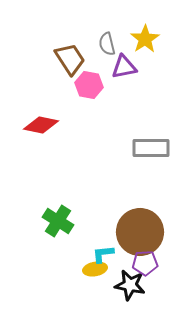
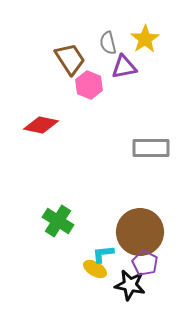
gray semicircle: moved 1 px right, 1 px up
pink hexagon: rotated 12 degrees clockwise
purple pentagon: rotated 30 degrees clockwise
yellow ellipse: rotated 40 degrees clockwise
